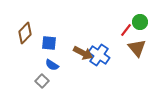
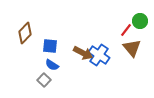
green circle: moved 1 px up
blue square: moved 1 px right, 3 px down
brown triangle: moved 5 px left
gray square: moved 2 px right, 1 px up
